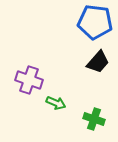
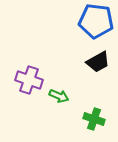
blue pentagon: moved 1 px right, 1 px up
black trapezoid: rotated 20 degrees clockwise
green arrow: moved 3 px right, 7 px up
